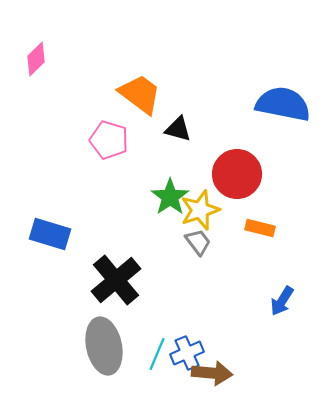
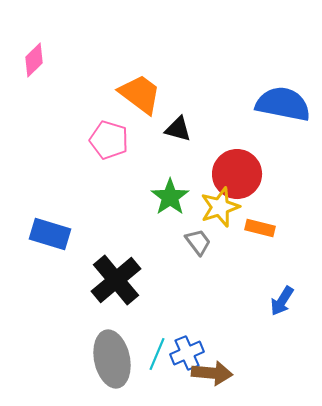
pink diamond: moved 2 px left, 1 px down
yellow star: moved 20 px right, 3 px up
gray ellipse: moved 8 px right, 13 px down
